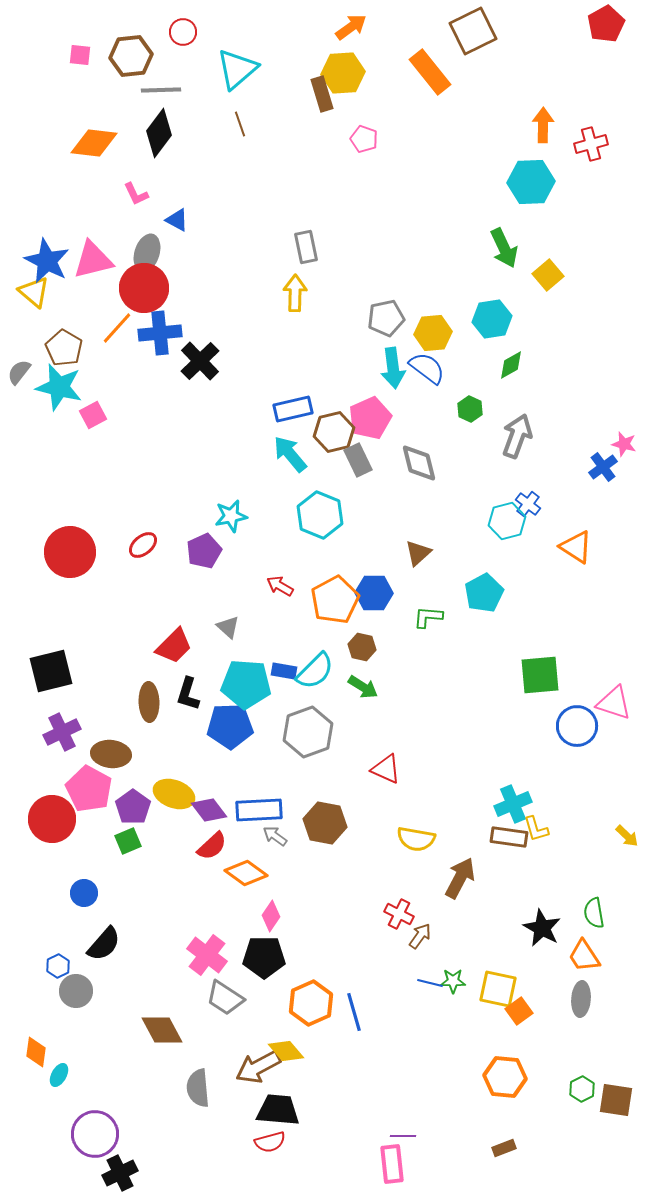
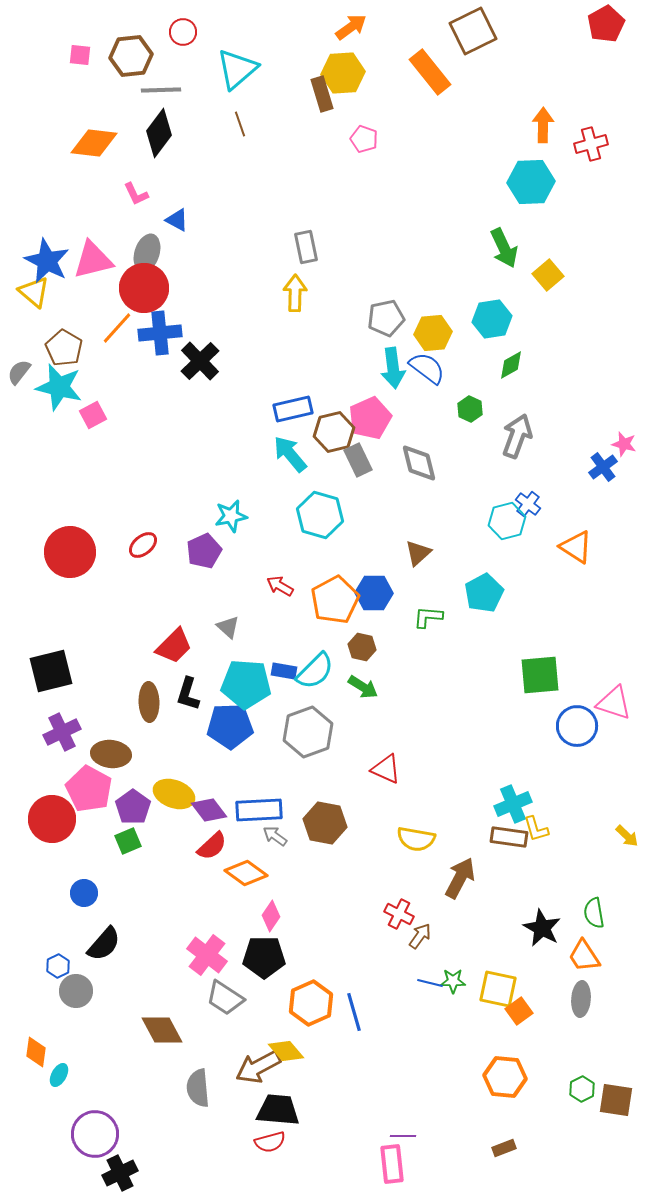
cyan hexagon at (320, 515): rotated 6 degrees counterclockwise
